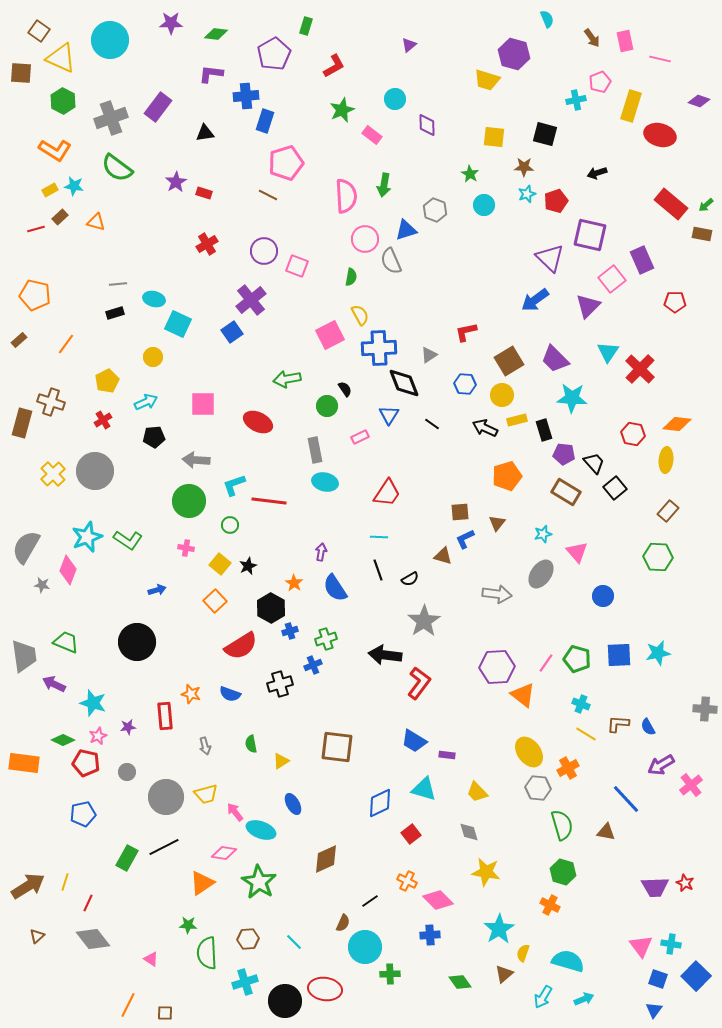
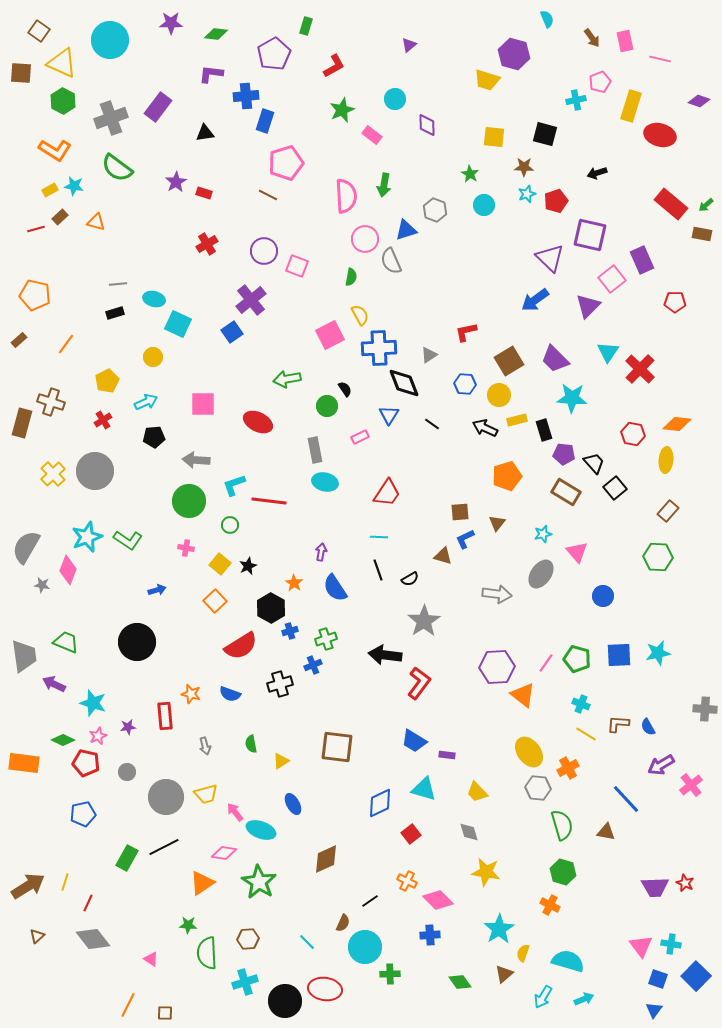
yellow triangle at (61, 58): moved 1 px right, 5 px down
yellow circle at (502, 395): moved 3 px left
cyan line at (294, 942): moved 13 px right
